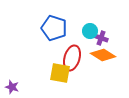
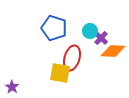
purple cross: rotated 24 degrees clockwise
orange diamond: moved 10 px right, 4 px up; rotated 30 degrees counterclockwise
purple star: rotated 16 degrees clockwise
